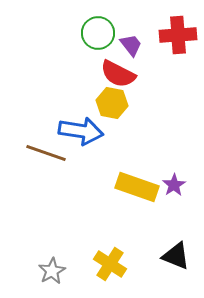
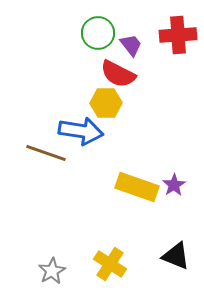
yellow hexagon: moved 6 px left; rotated 12 degrees counterclockwise
